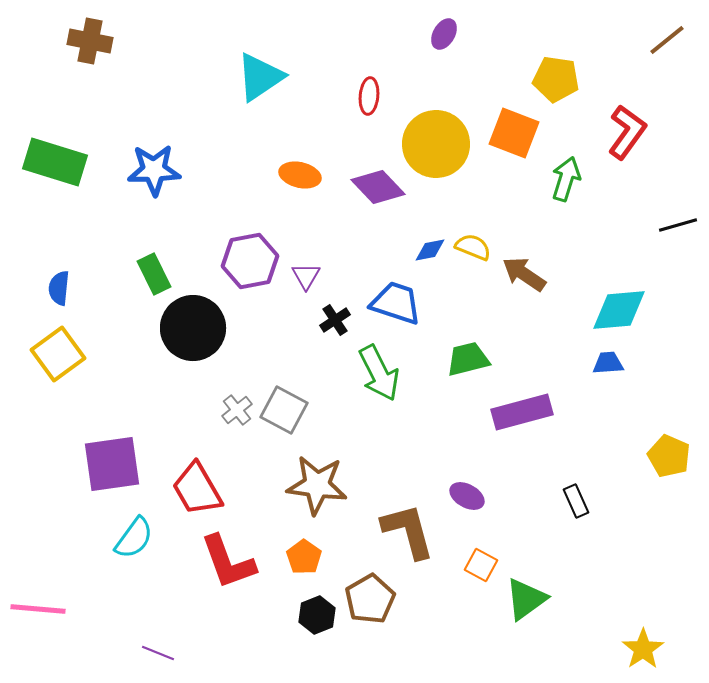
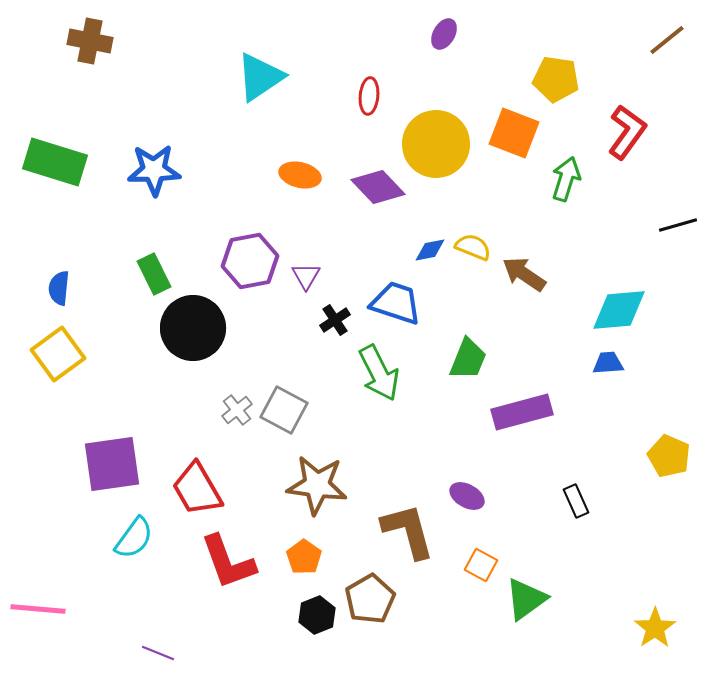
green trapezoid at (468, 359): rotated 126 degrees clockwise
yellow star at (643, 649): moved 12 px right, 21 px up
